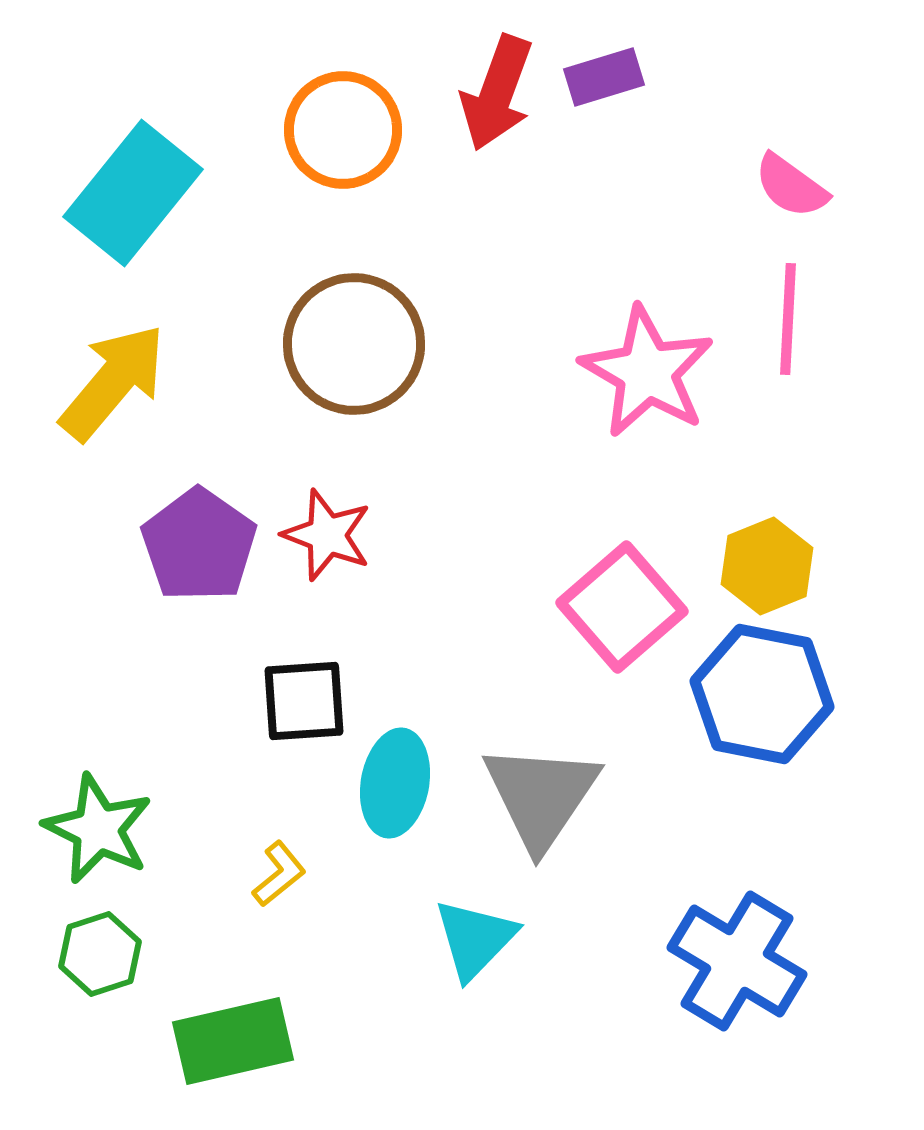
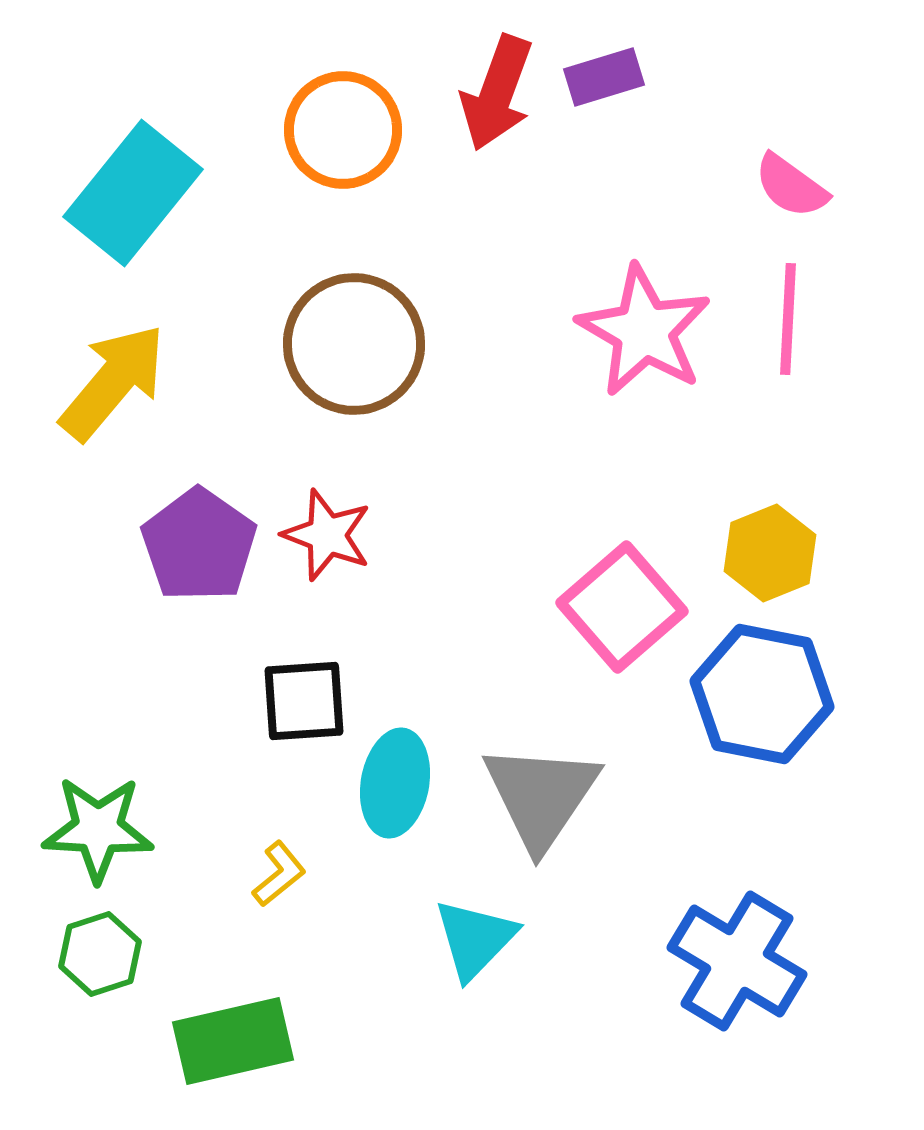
pink star: moved 3 px left, 41 px up
yellow hexagon: moved 3 px right, 13 px up
green star: rotated 23 degrees counterclockwise
